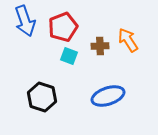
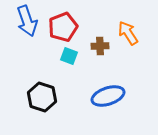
blue arrow: moved 2 px right
orange arrow: moved 7 px up
